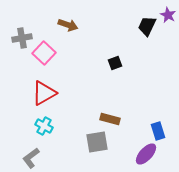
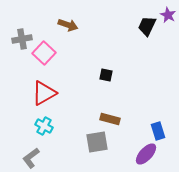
gray cross: moved 1 px down
black square: moved 9 px left, 12 px down; rotated 32 degrees clockwise
